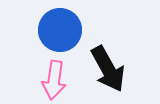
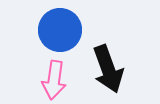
black arrow: rotated 9 degrees clockwise
